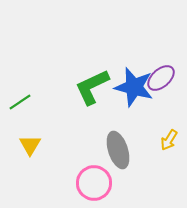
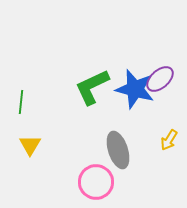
purple ellipse: moved 1 px left, 1 px down
blue star: moved 1 px right, 2 px down
green line: moved 1 px right; rotated 50 degrees counterclockwise
pink circle: moved 2 px right, 1 px up
